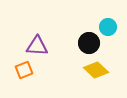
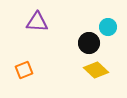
purple triangle: moved 24 px up
